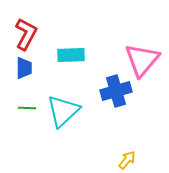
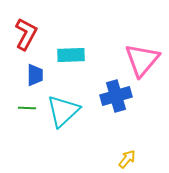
blue trapezoid: moved 11 px right, 7 px down
blue cross: moved 5 px down
yellow arrow: moved 1 px up
